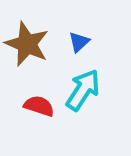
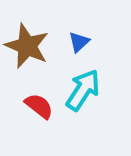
brown star: moved 2 px down
red semicircle: rotated 20 degrees clockwise
